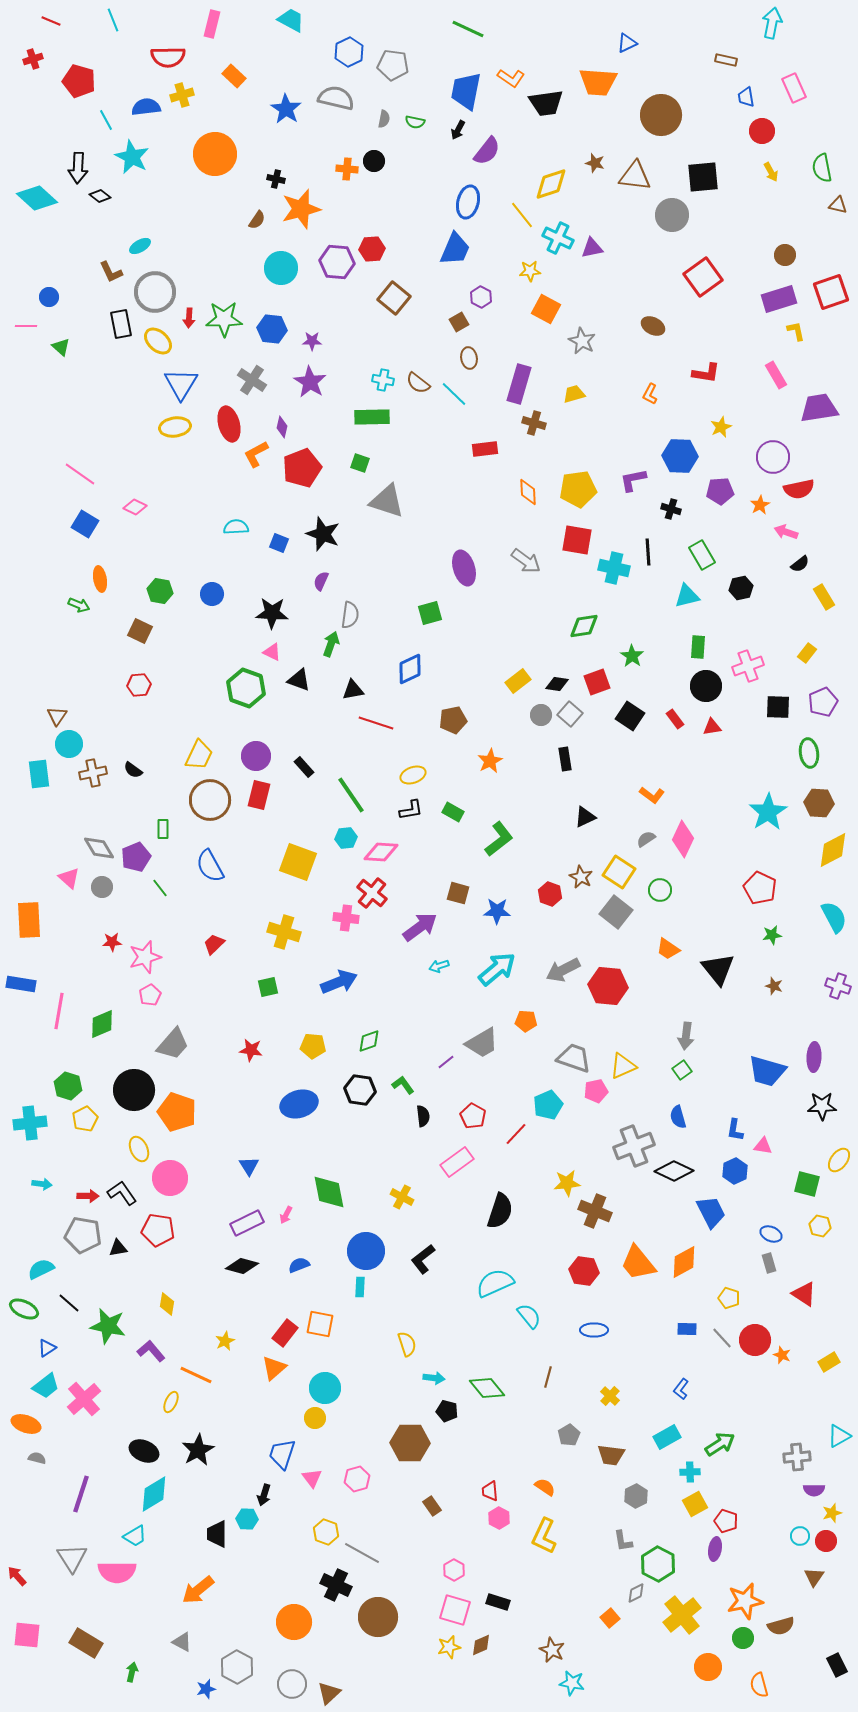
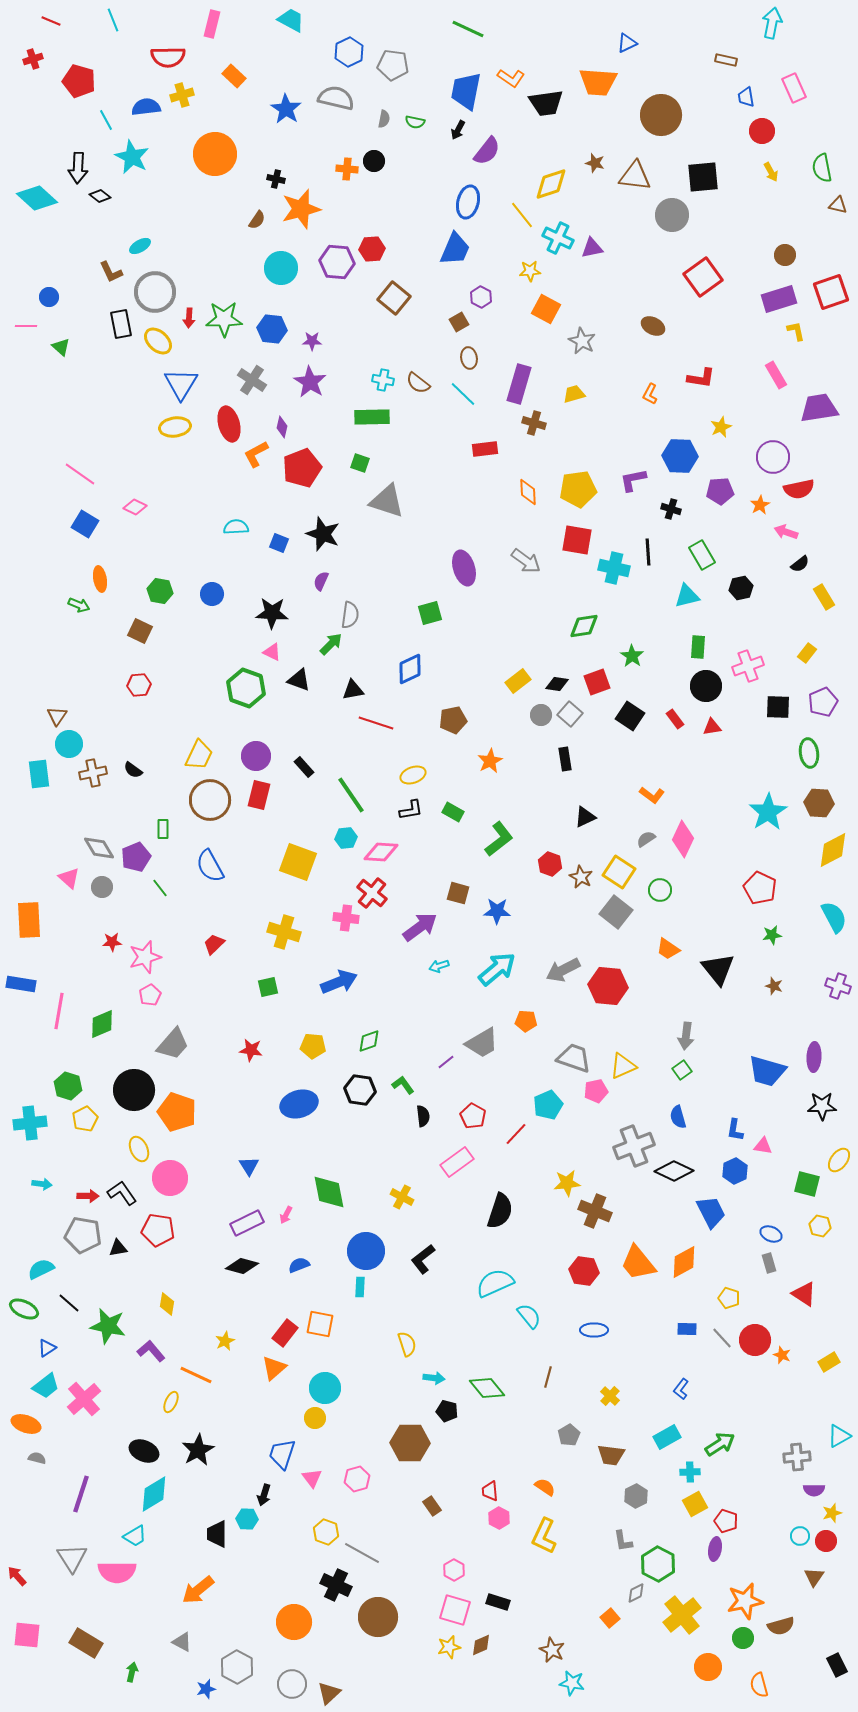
red L-shape at (706, 373): moved 5 px left, 5 px down
cyan line at (454, 394): moved 9 px right
green arrow at (331, 644): rotated 25 degrees clockwise
red hexagon at (550, 894): moved 30 px up
